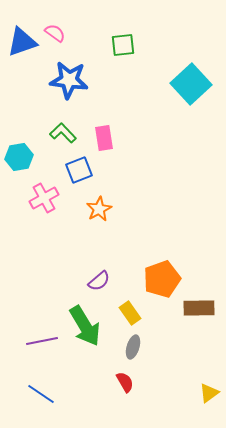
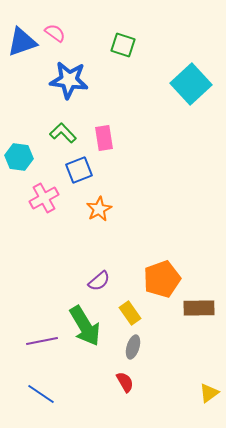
green square: rotated 25 degrees clockwise
cyan hexagon: rotated 16 degrees clockwise
